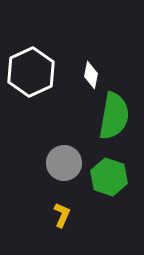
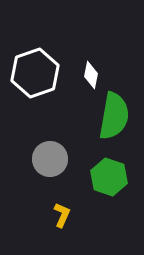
white hexagon: moved 4 px right, 1 px down; rotated 6 degrees clockwise
gray circle: moved 14 px left, 4 px up
